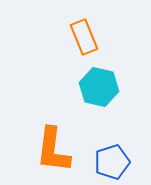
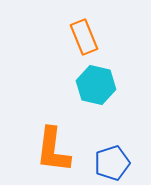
cyan hexagon: moved 3 px left, 2 px up
blue pentagon: moved 1 px down
